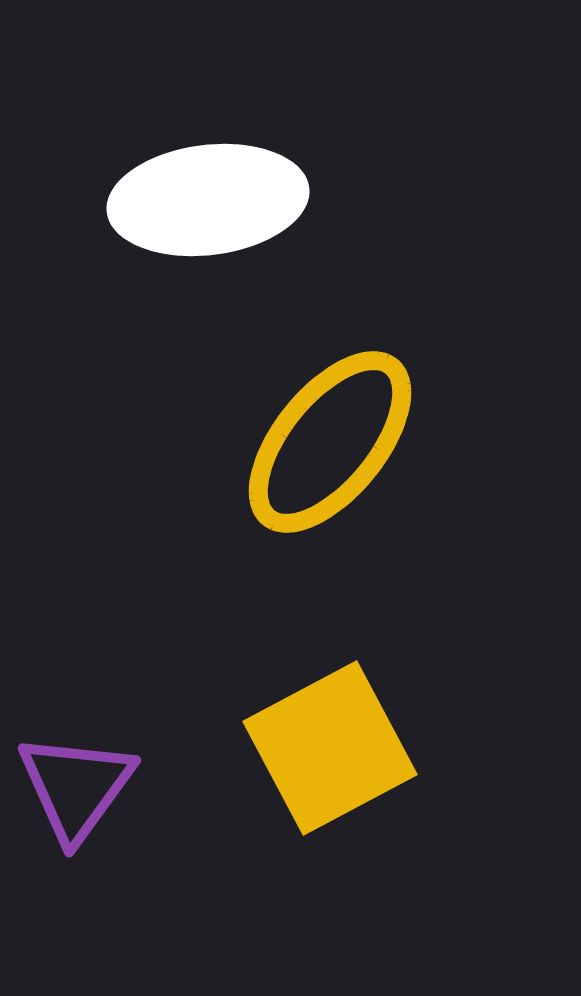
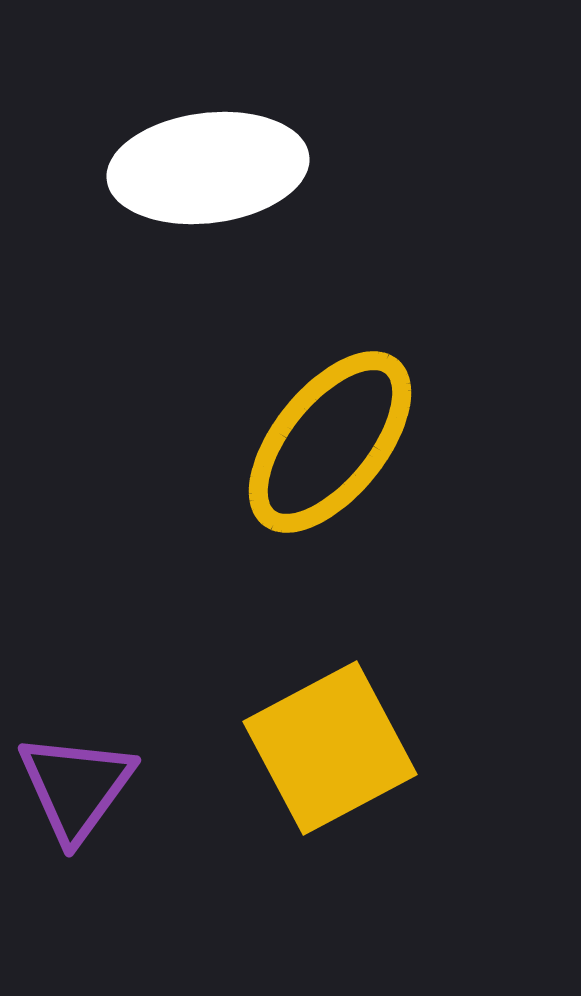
white ellipse: moved 32 px up
